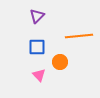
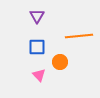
purple triangle: rotated 14 degrees counterclockwise
